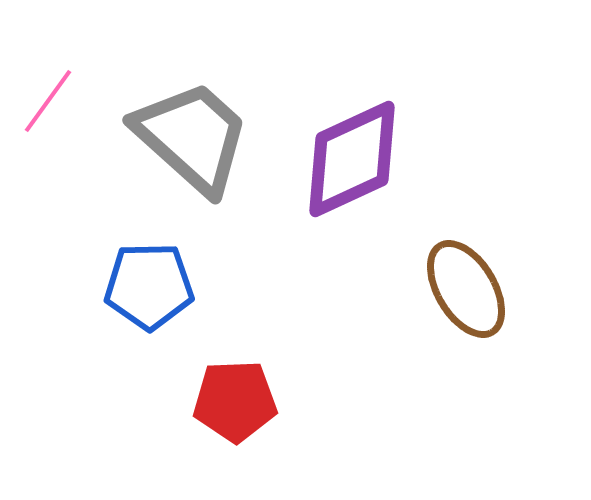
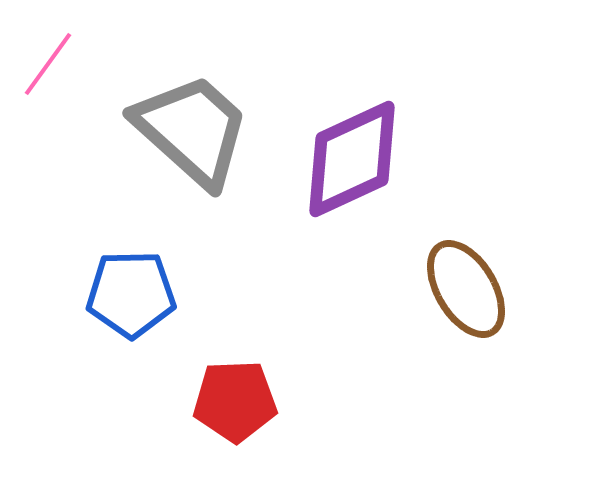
pink line: moved 37 px up
gray trapezoid: moved 7 px up
blue pentagon: moved 18 px left, 8 px down
